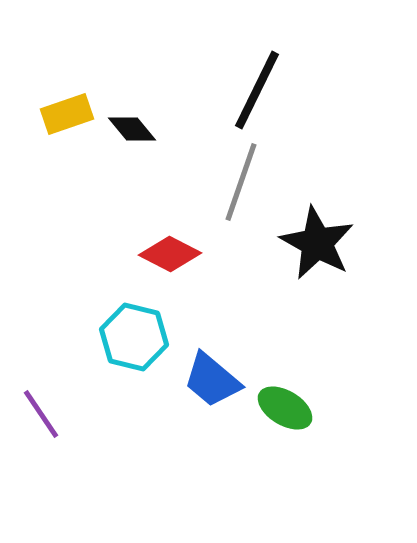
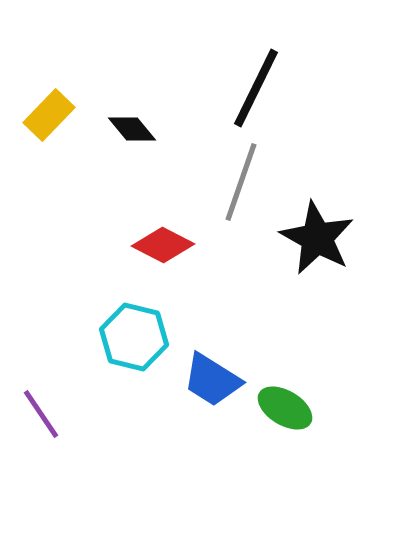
black line: moved 1 px left, 2 px up
yellow rectangle: moved 18 px left, 1 px down; rotated 27 degrees counterclockwise
black star: moved 5 px up
red diamond: moved 7 px left, 9 px up
blue trapezoid: rotated 8 degrees counterclockwise
